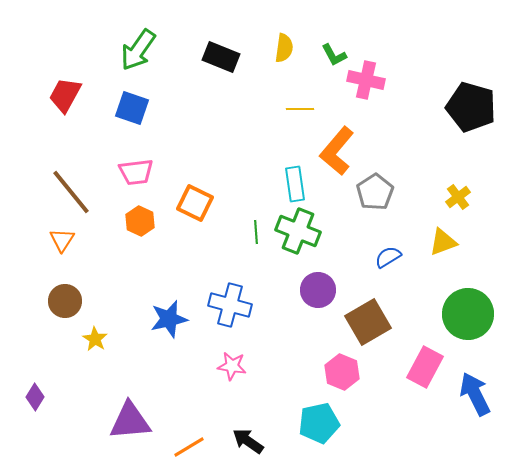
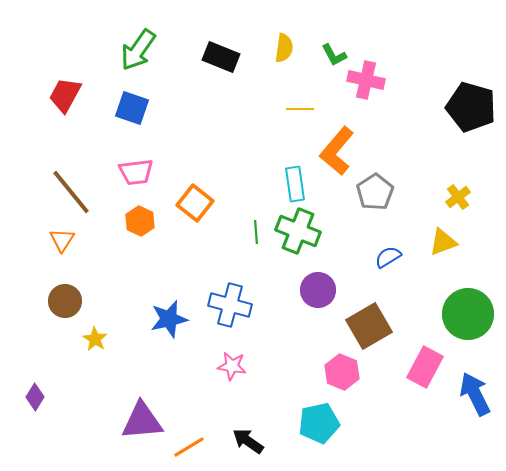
orange square: rotated 12 degrees clockwise
brown square: moved 1 px right, 4 px down
purple triangle: moved 12 px right
